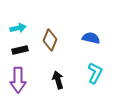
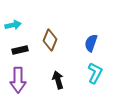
cyan arrow: moved 5 px left, 3 px up
blue semicircle: moved 5 px down; rotated 84 degrees counterclockwise
